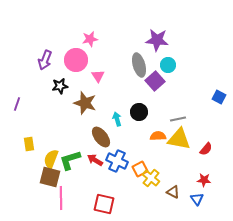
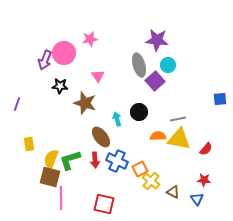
pink circle: moved 12 px left, 7 px up
black star: rotated 14 degrees clockwise
blue square: moved 1 px right, 2 px down; rotated 32 degrees counterclockwise
red arrow: rotated 126 degrees counterclockwise
yellow cross: moved 3 px down
